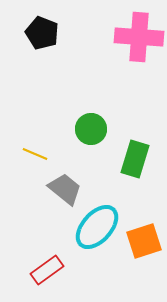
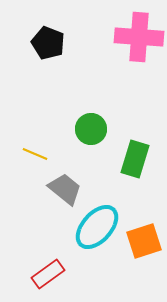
black pentagon: moved 6 px right, 10 px down
red rectangle: moved 1 px right, 4 px down
